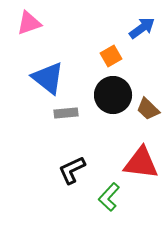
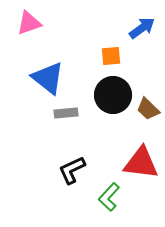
orange square: rotated 25 degrees clockwise
